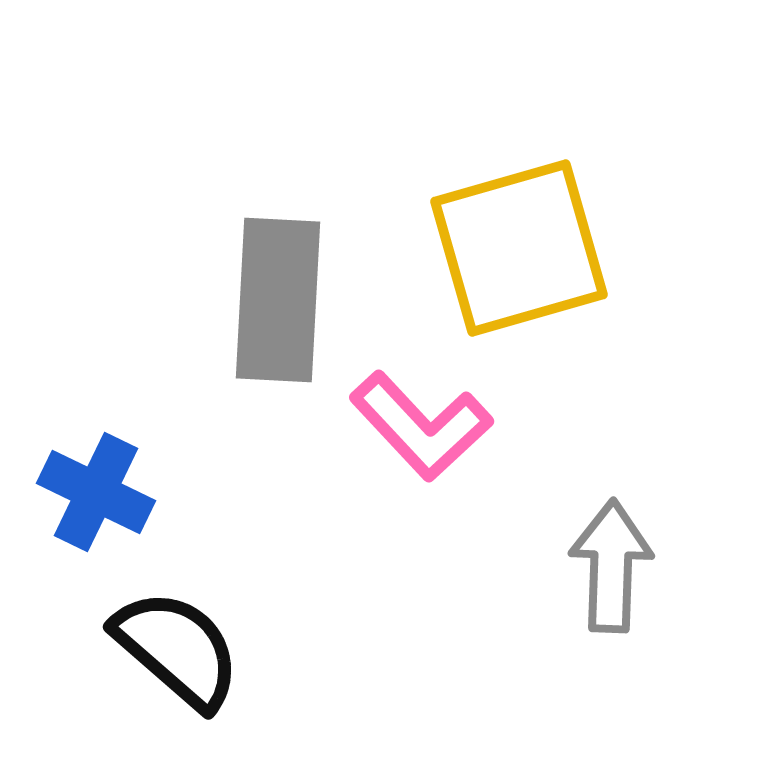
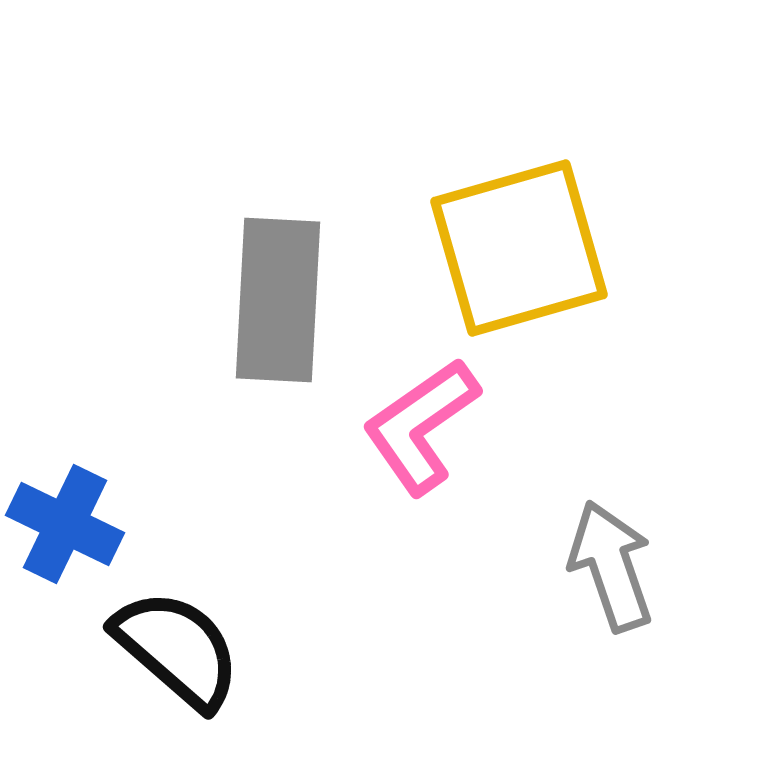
pink L-shape: rotated 98 degrees clockwise
blue cross: moved 31 px left, 32 px down
gray arrow: rotated 21 degrees counterclockwise
